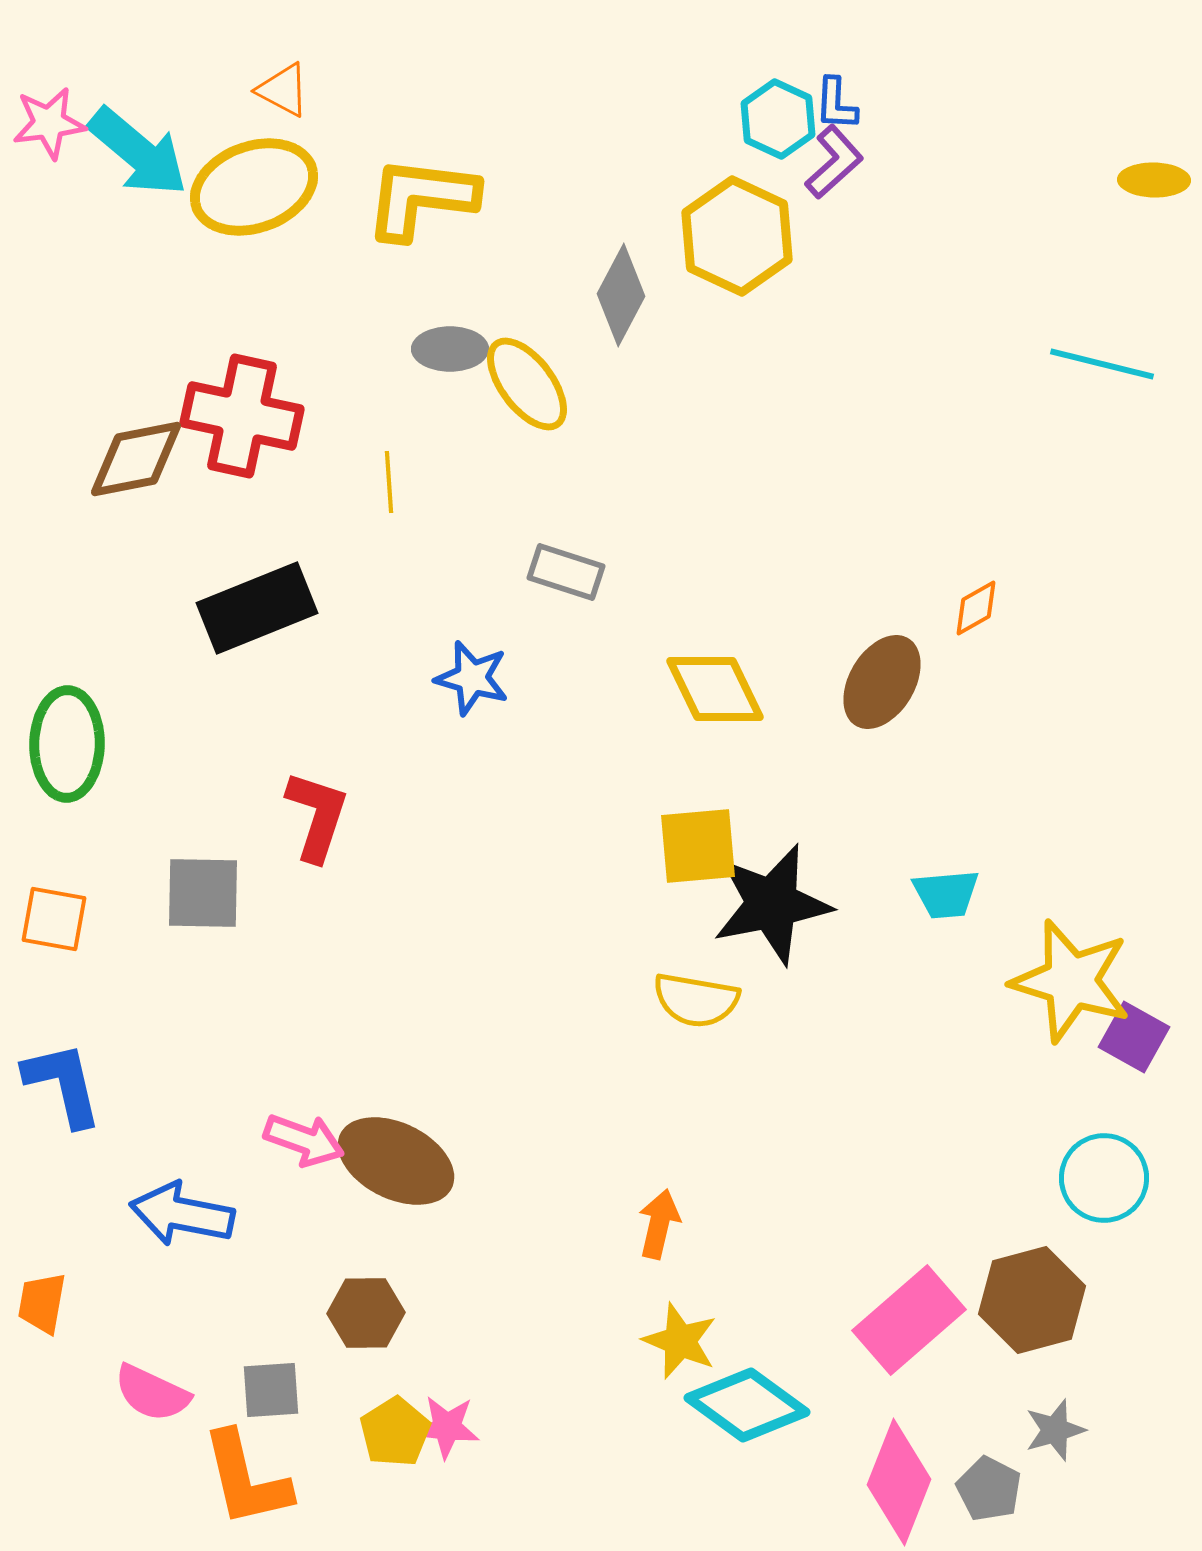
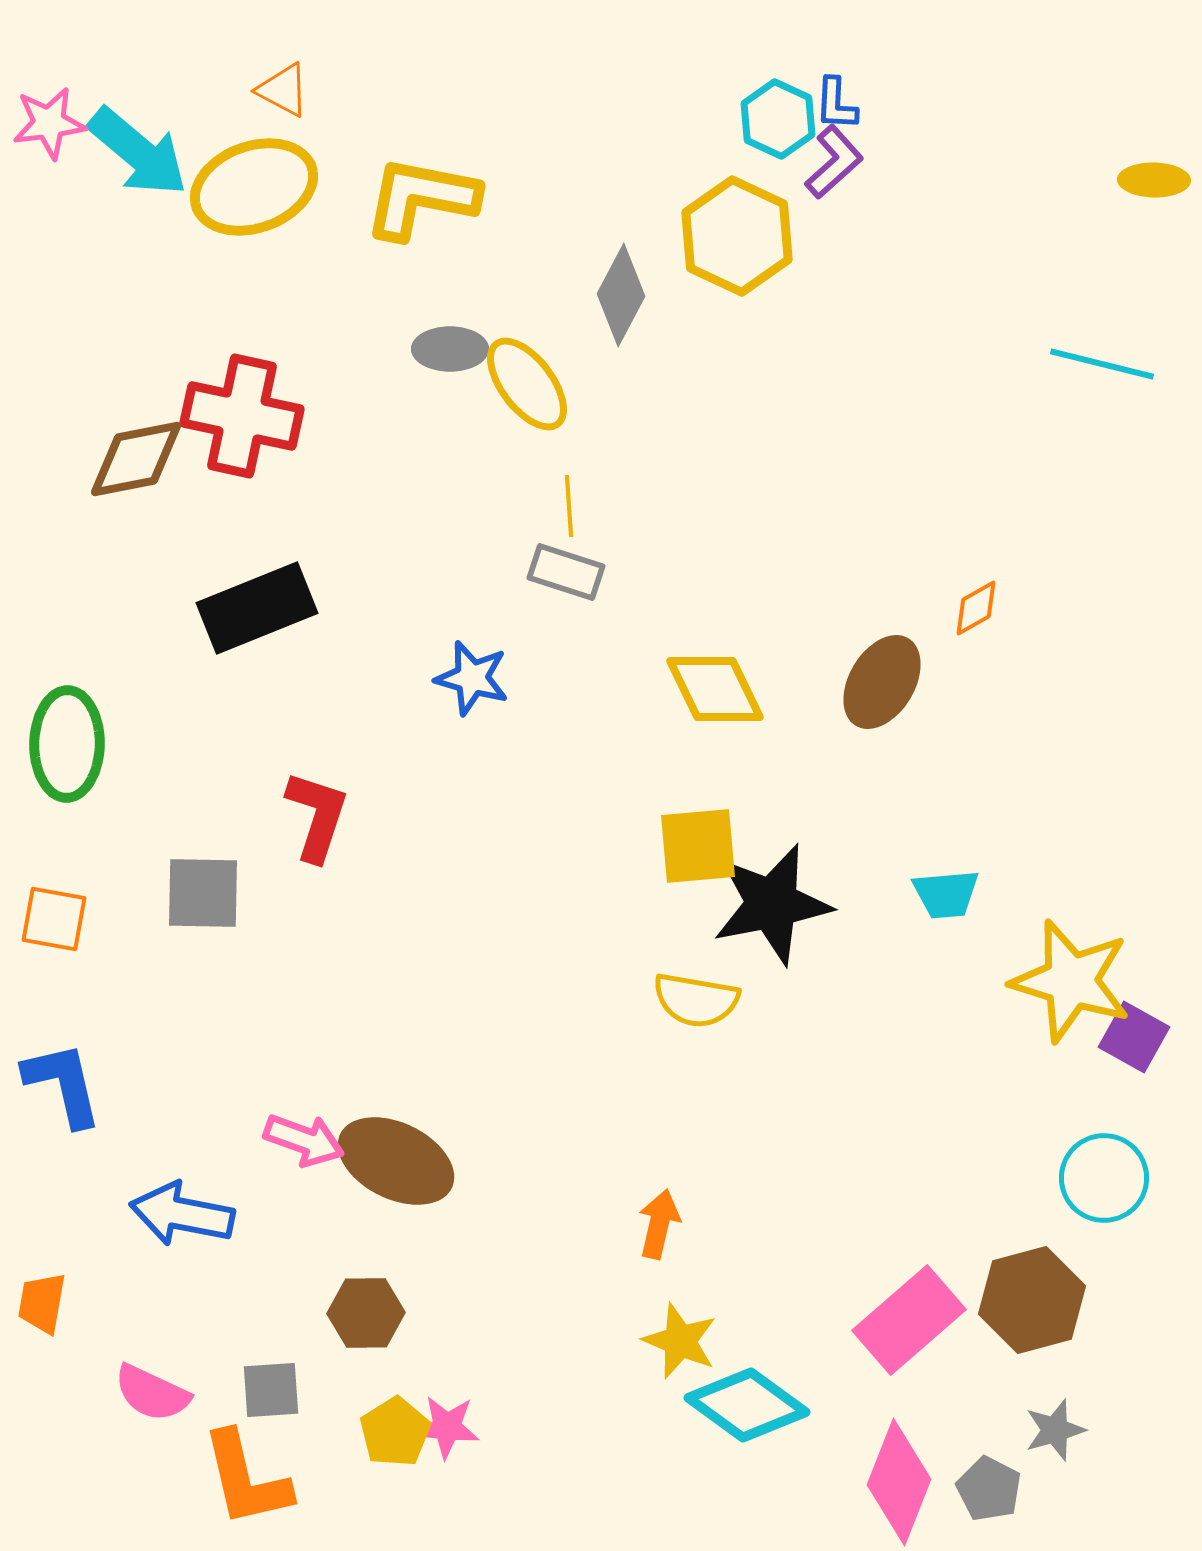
yellow L-shape at (421, 198): rotated 4 degrees clockwise
yellow line at (389, 482): moved 180 px right, 24 px down
